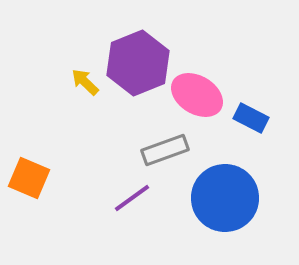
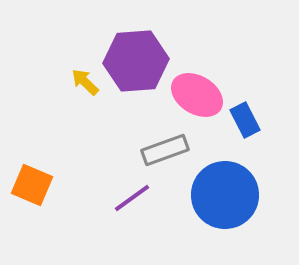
purple hexagon: moved 2 px left, 2 px up; rotated 18 degrees clockwise
blue rectangle: moved 6 px left, 2 px down; rotated 36 degrees clockwise
orange square: moved 3 px right, 7 px down
blue circle: moved 3 px up
